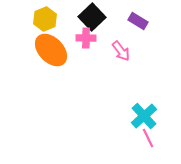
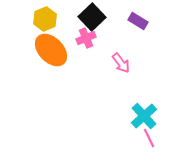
pink cross: rotated 24 degrees counterclockwise
pink arrow: moved 12 px down
pink line: moved 1 px right
